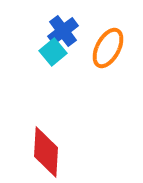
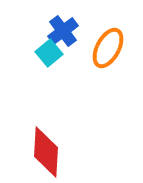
cyan square: moved 4 px left, 1 px down
